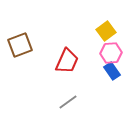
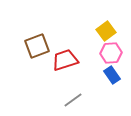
brown square: moved 17 px right, 1 px down
red trapezoid: moved 2 px left, 1 px up; rotated 132 degrees counterclockwise
blue rectangle: moved 4 px down
gray line: moved 5 px right, 2 px up
